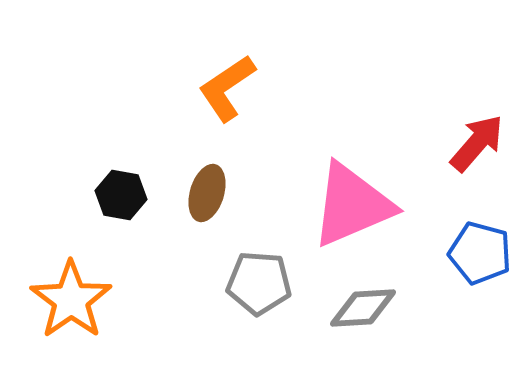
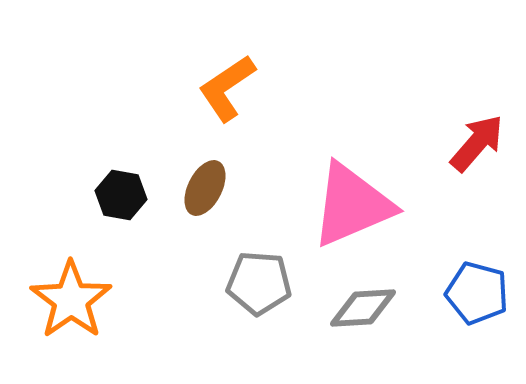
brown ellipse: moved 2 px left, 5 px up; rotated 10 degrees clockwise
blue pentagon: moved 3 px left, 40 px down
